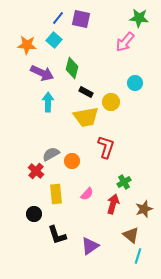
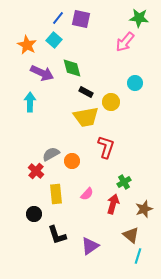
orange star: rotated 24 degrees clockwise
green diamond: rotated 30 degrees counterclockwise
cyan arrow: moved 18 px left
